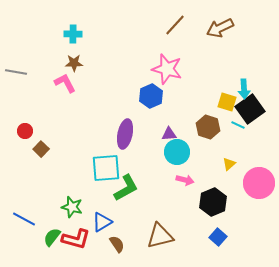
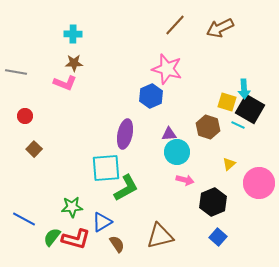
pink L-shape: rotated 140 degrees clockwise
black square: rotated 24 degrees counterclockwise
red circle: moved 15 px up
brown square: moved 7 px left
green star: rotated 20 degrees counterclockwise
